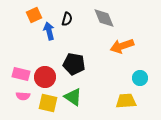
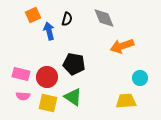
orange square: moved 1 px left
red circle: moved 2 px right
